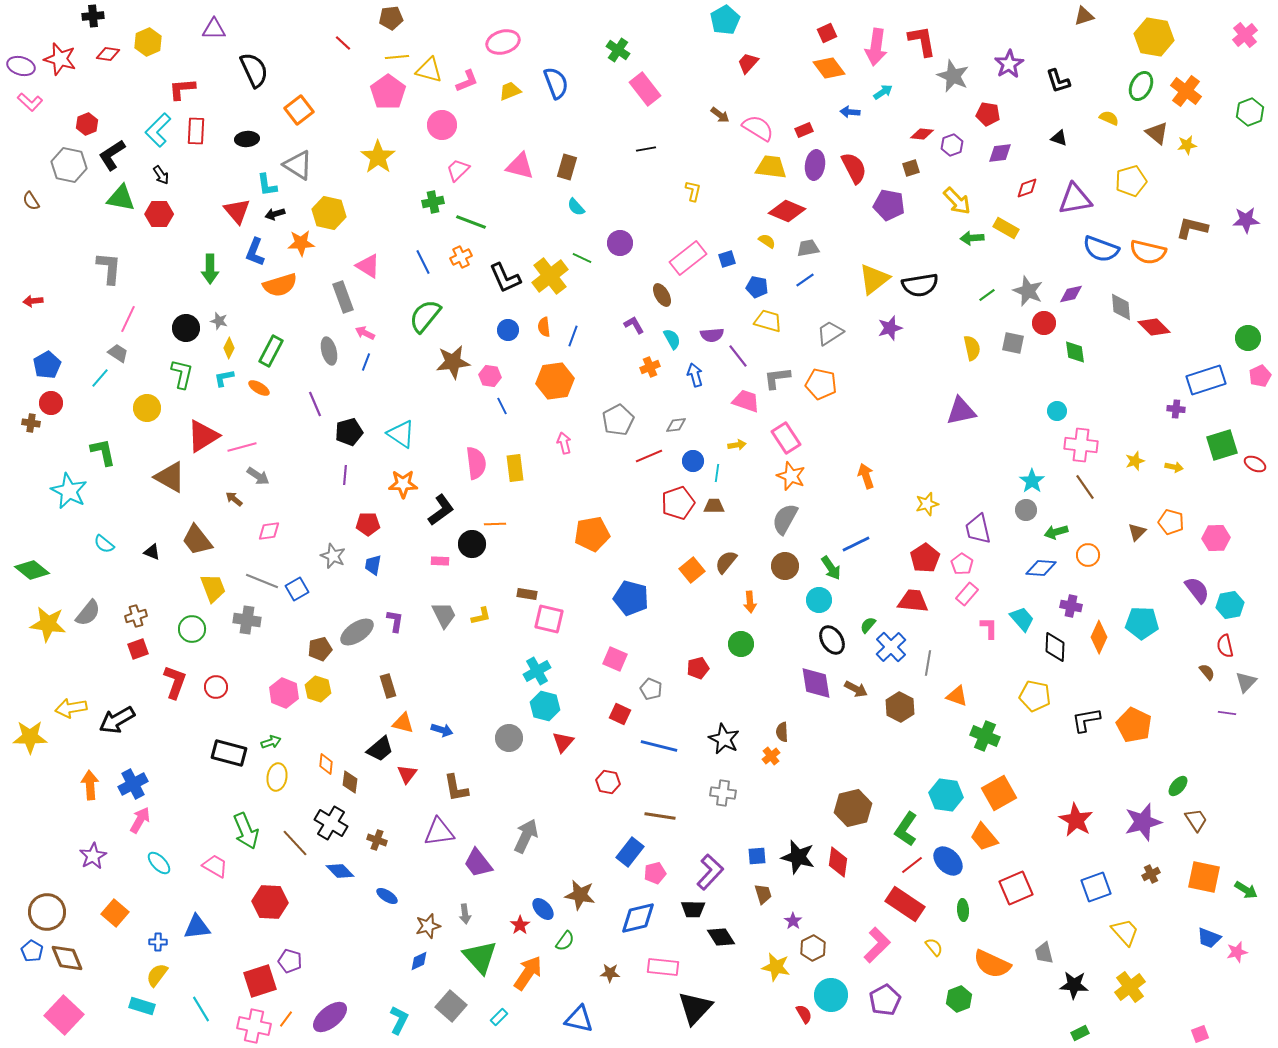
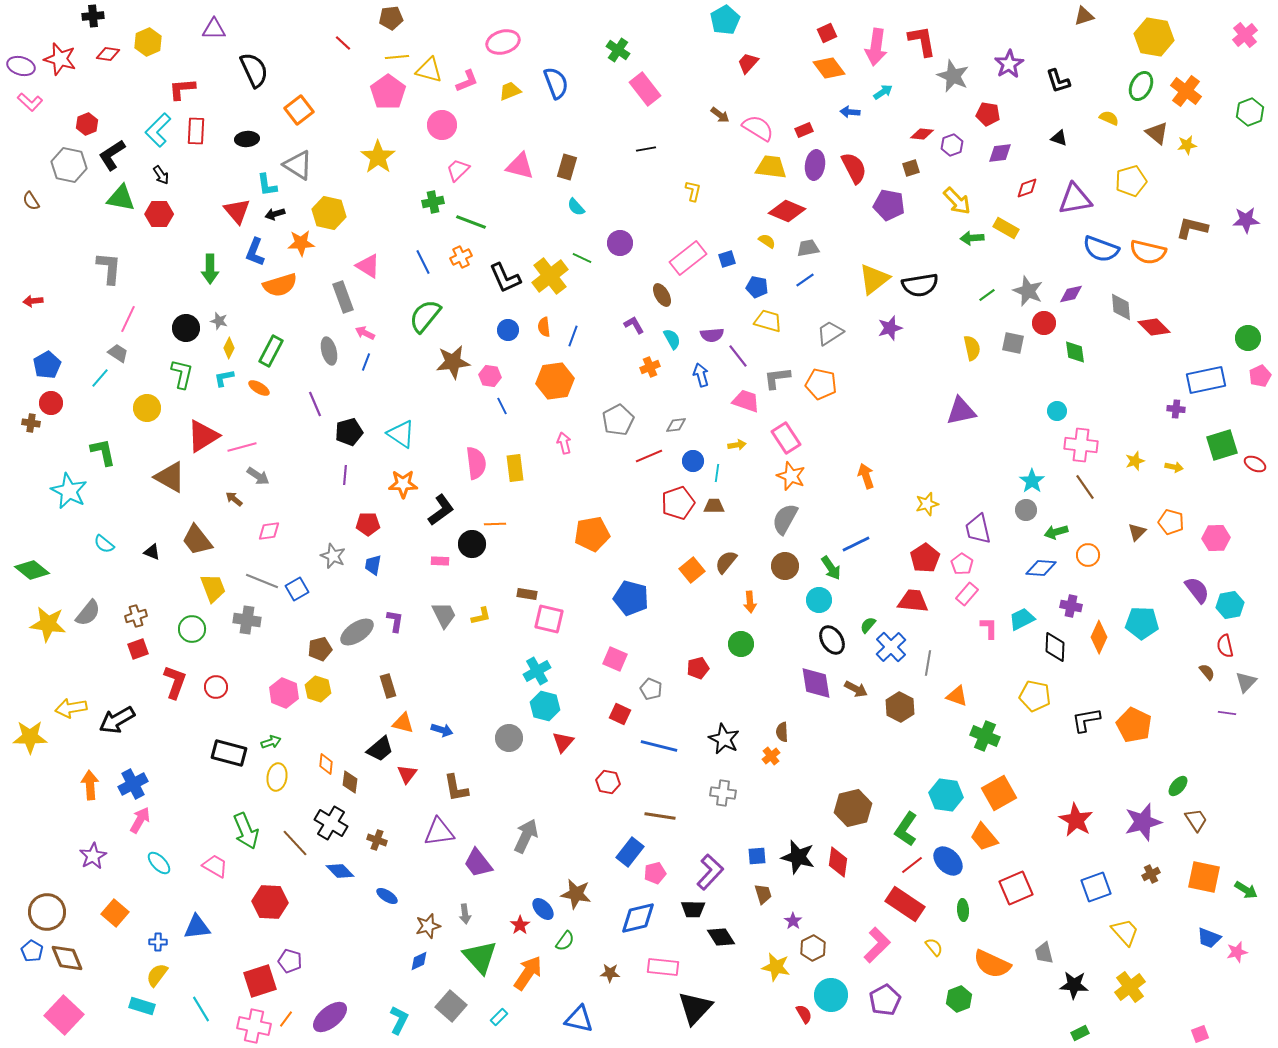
blue arrow at (695, 375): moved 6 px right
blue rectangle at (1206, 380): rotated 6 degrees clockwise
cyan trapezoid at (1022, 619): rotated 76 degrees counterclockwise
brown star at (580, 895): moved 4 px left, 1 px up
